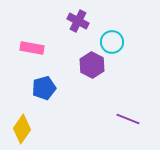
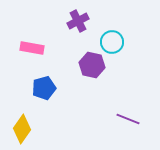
purple cross: rotated 35 degrees clockwise
purple hexagon: rotated 15 degrees counterclockwise
